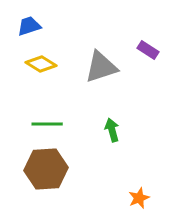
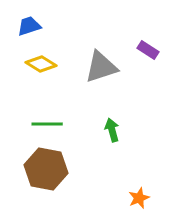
brown hexagon: rotated 15 degrees clockwise
